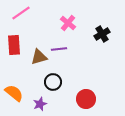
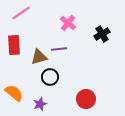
black circle: moved 3 px left, 5 px up
